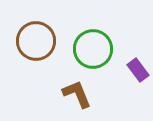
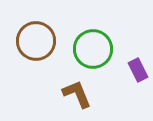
purple rectangle: rotated 10 degrees clockwise
